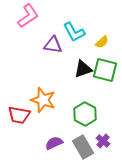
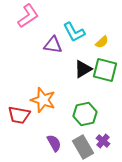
black triangle: rotated 12 degrees counterclockwise
green hexagon: rotated 20 degrees clockwise
purple semicircle: rotated 84 degrees clockwise
